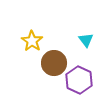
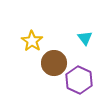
cyan triangle: moved 1 px left, 2 px up
